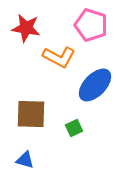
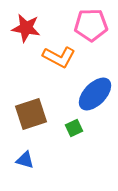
pink pentagon: rotated 20 degrees counterclockwise
blue ellipse: moved 9 px down
brown square: rotated 20 degrees counterclockwise
